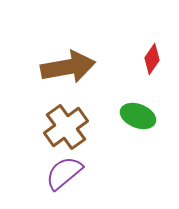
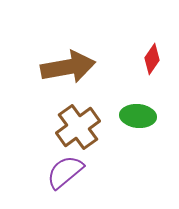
green ellipse: rotated 16 degrees counterclockwise
brown cross: moved 12 px right
purple semicircle: moved 1 px right, 1 px up
